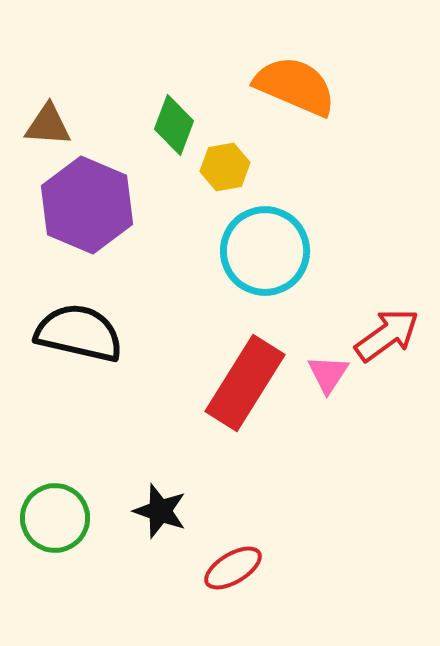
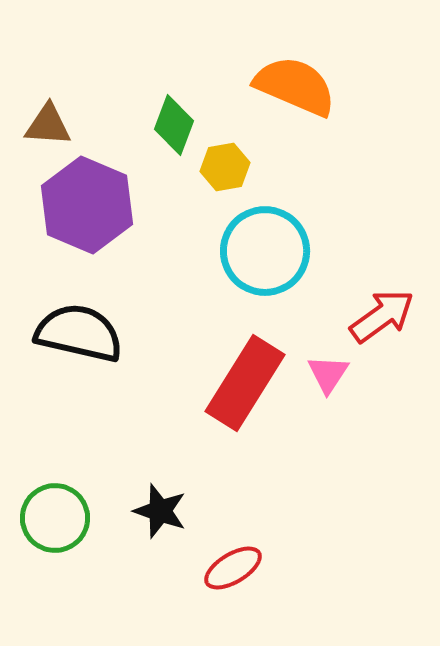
red arrow: moved 5 px left, 19 px up
